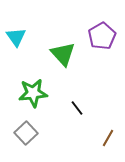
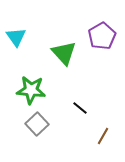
green triangle: moved 1 px right, 1 px up
green star: moved 2 px left, 3 px up; rotated 12 degrees clockwise
black line: moved 3 px right; rotated 14 degrees counterclockwise
gray square: moved 11 px right, 9 px up
brown line: moved 5 px left, 2 px up
